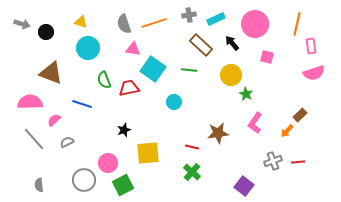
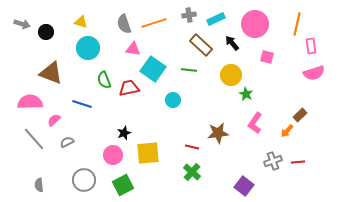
cyan circle at (174, 102): moved 1 px left, 2 px up
black star at (124, 130): moved 3 px down
pink circle at (108, 163): moved 5 px right, 8 px up
